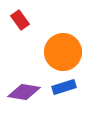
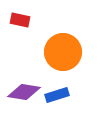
red rectangle: rotated 42 degrees counterclockwise
blue rectangle: moved 7 px left, 8 px down
